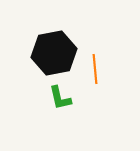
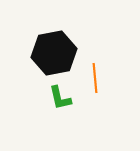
orange line: moved 9 px down
